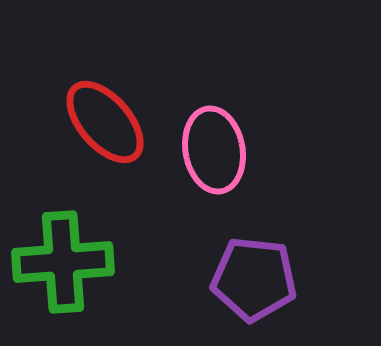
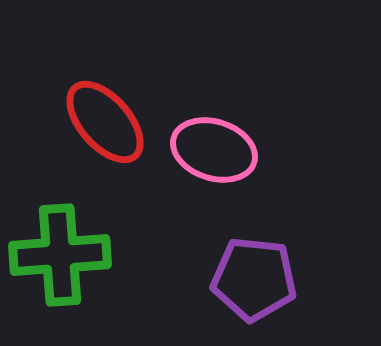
pink ellipse: rotated 62 degrees counterclockwise
green cross: moved 3 px left, 7 px up
